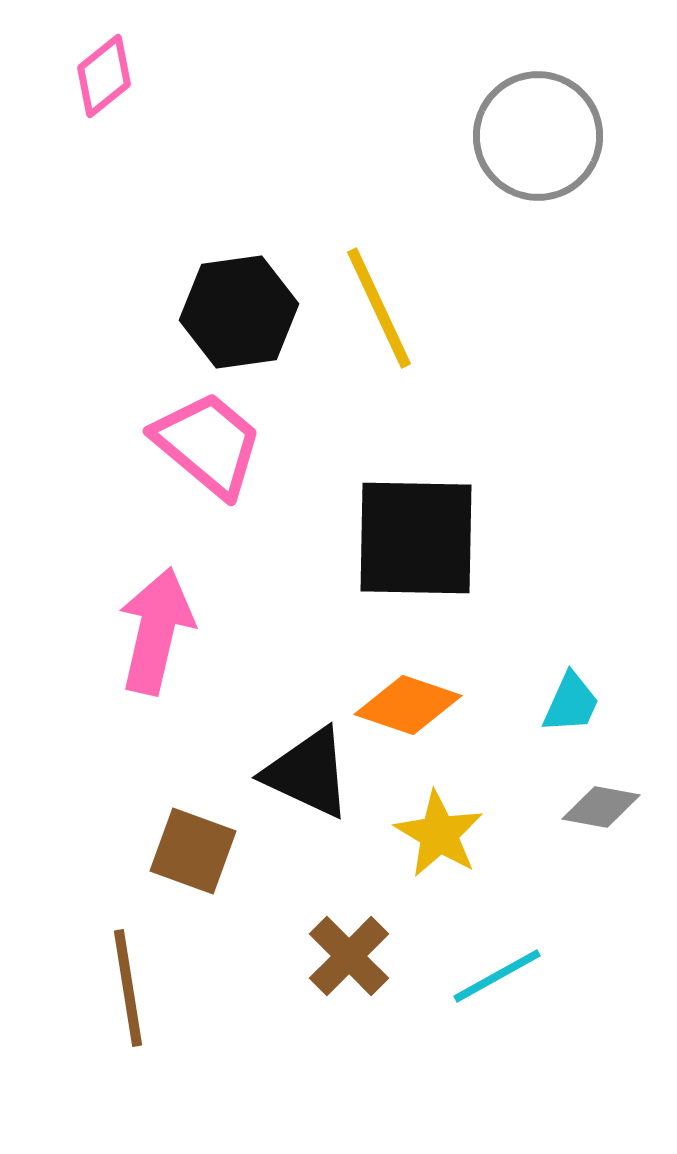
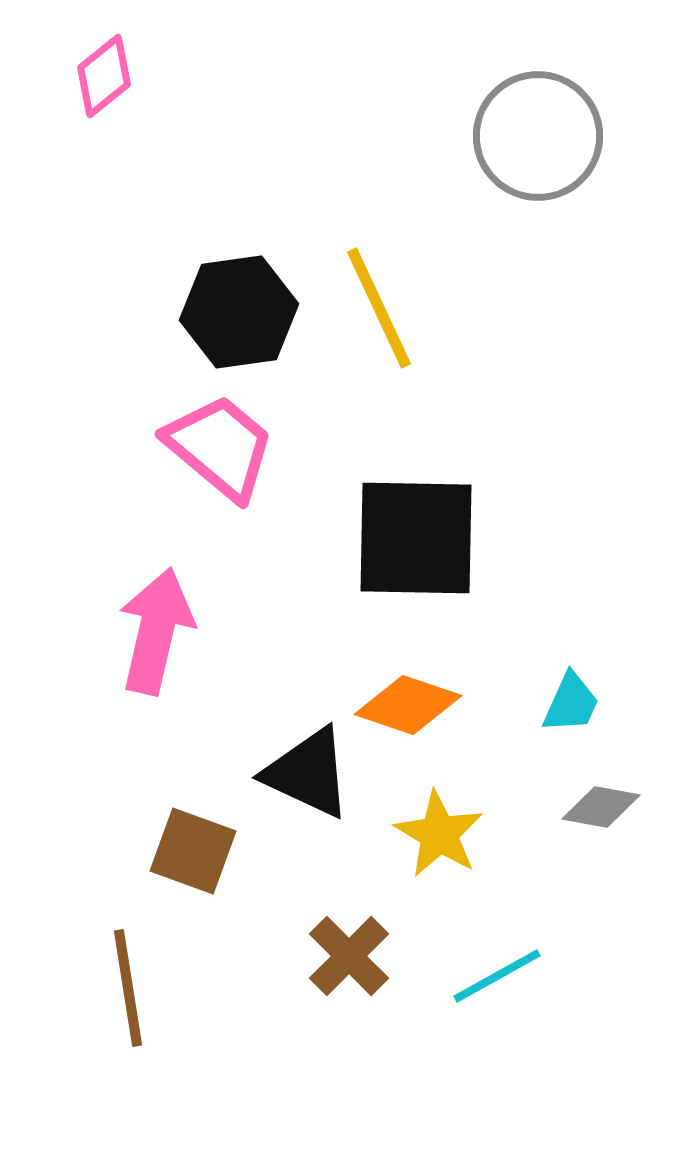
pink trapezoid: moved 12 px right, 3 px down
